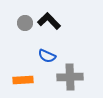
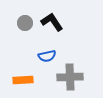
black L-shape: moved 3 px right, 1 px down; rotated 10 degrees clockwise
blue semicircle: rotated 36 degrees counterclockwise
